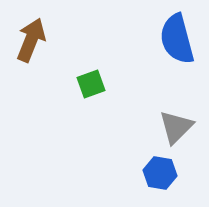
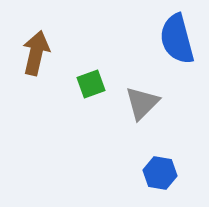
brown arrow: moved 5 px right, 13 px down; rotated 9 degrees counterclockwise
gray triangle: moved 34 px left, 24 px up
